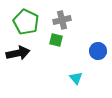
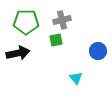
green pentagon: rotated 25 degrees counterclockwise
green square: rotated 24 degrees counterclockwise
